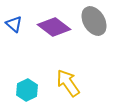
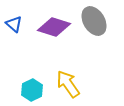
purple diamond: rotated 20 degrees counterclockwise
yellow arrow: moved 1 px down
cyan hexagon: moved 5 px right
